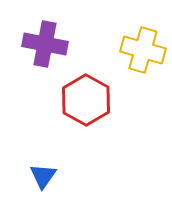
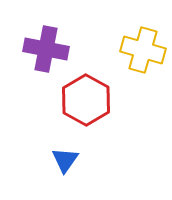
purple cross: moved 1 px right, 5 px down
blue triangle: moved 22 px right, 16 px up
